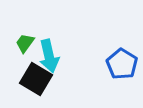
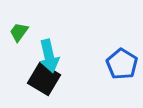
green trapezoid: moved 6 px left, 11 px up
black square: moved 8 px right
